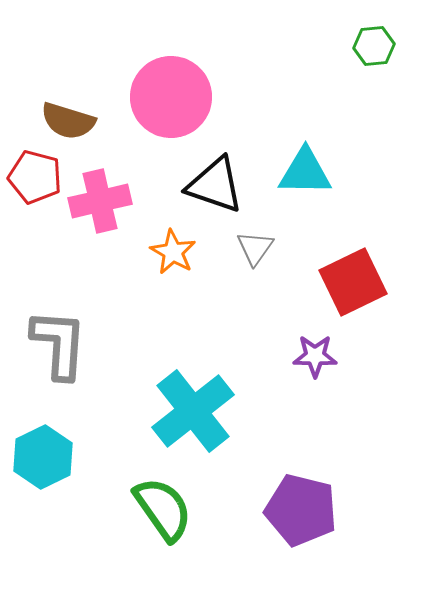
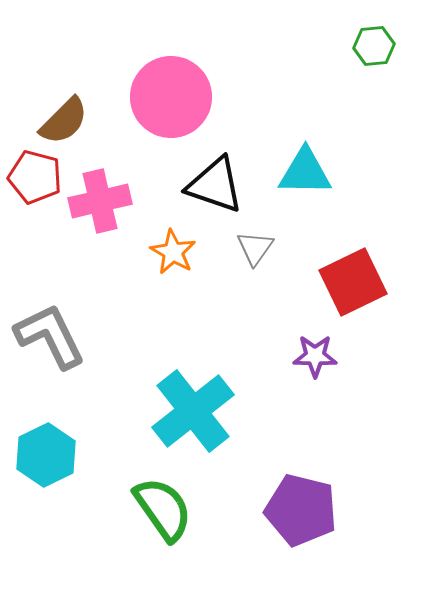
brown semicircle: moved 4 px left; rotated 62 degrees counterclockwise
gray L-shape: moved 9 px left, 8 px up; rotated 30 degrees counterclockwise
cyan hexagon: moved 3 px right, 2 px up
